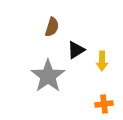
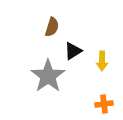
black triangle: moved 3 px left, 1 px down
